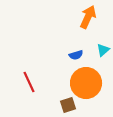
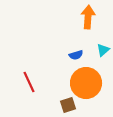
orange arrow: rotated 20 degrees counterclockwise
